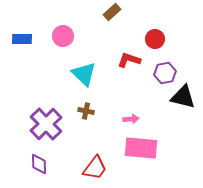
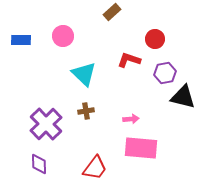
blue rectangle: moved 1 px left, 1 px down
brown cross: rotated 21 degrees counterclockwise
